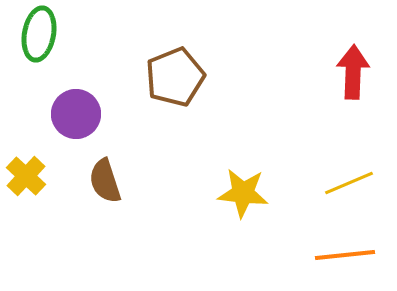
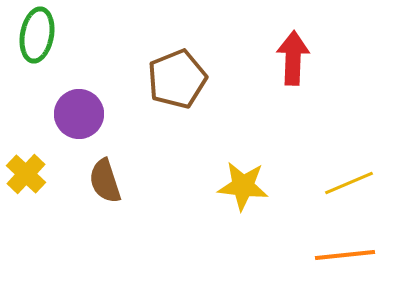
green ellipse: moved 2 px left, 1 px down
red arrow: moved 60 px left, 14 px up
brown pentagon: moved 2 px right, 2 px down
purple circle: moved 3 px right
yellow cross: moved 2 px up
yellow star: moved 7 px up
